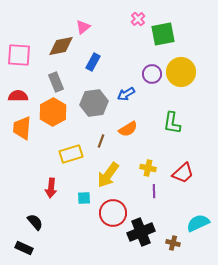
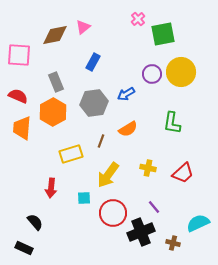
brown diamond: moved 6 px left, 11 px up
red semicircle: rotated 24 degrees clockwise
purple line: moved 16 px down; rotated 40 degrees counterclockwise
